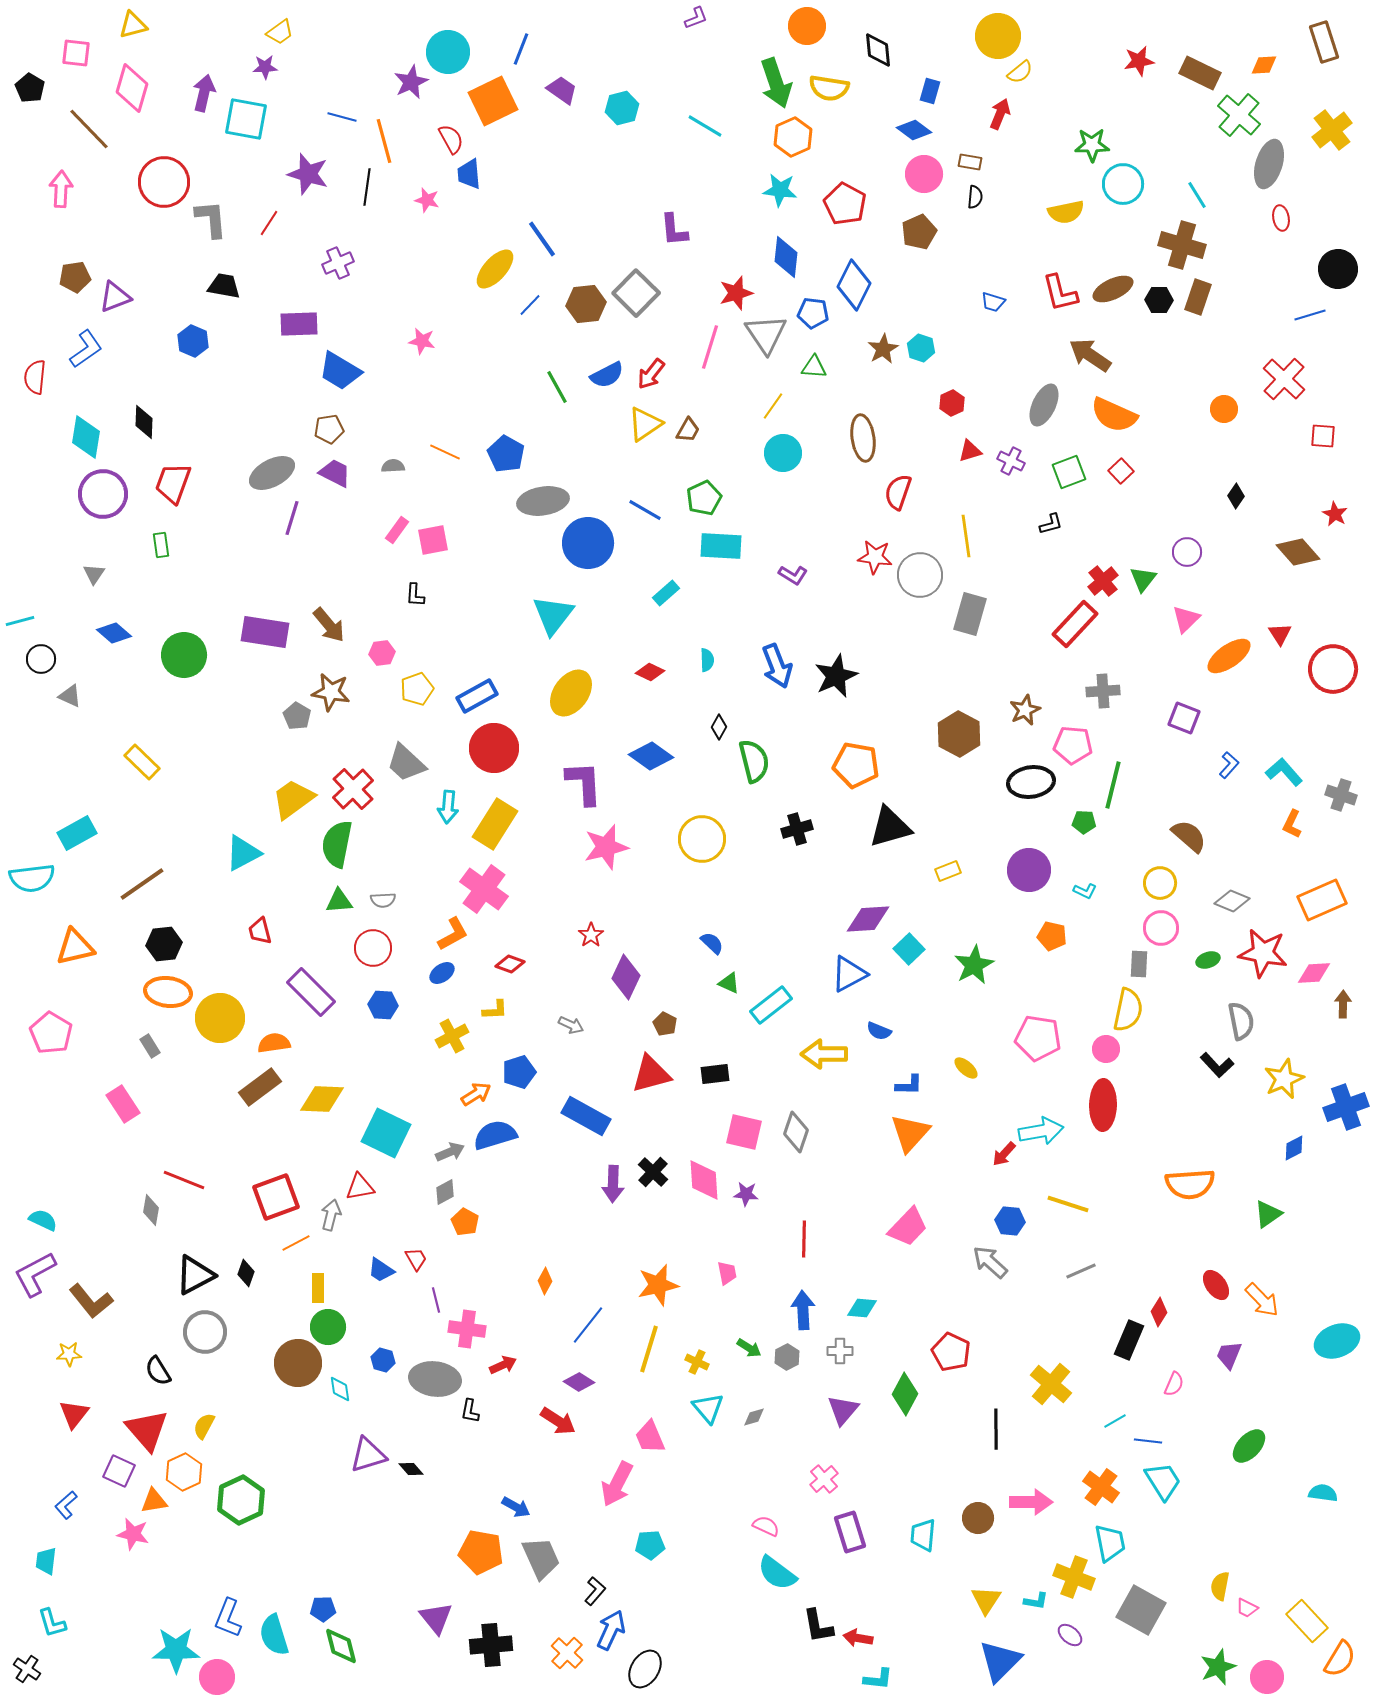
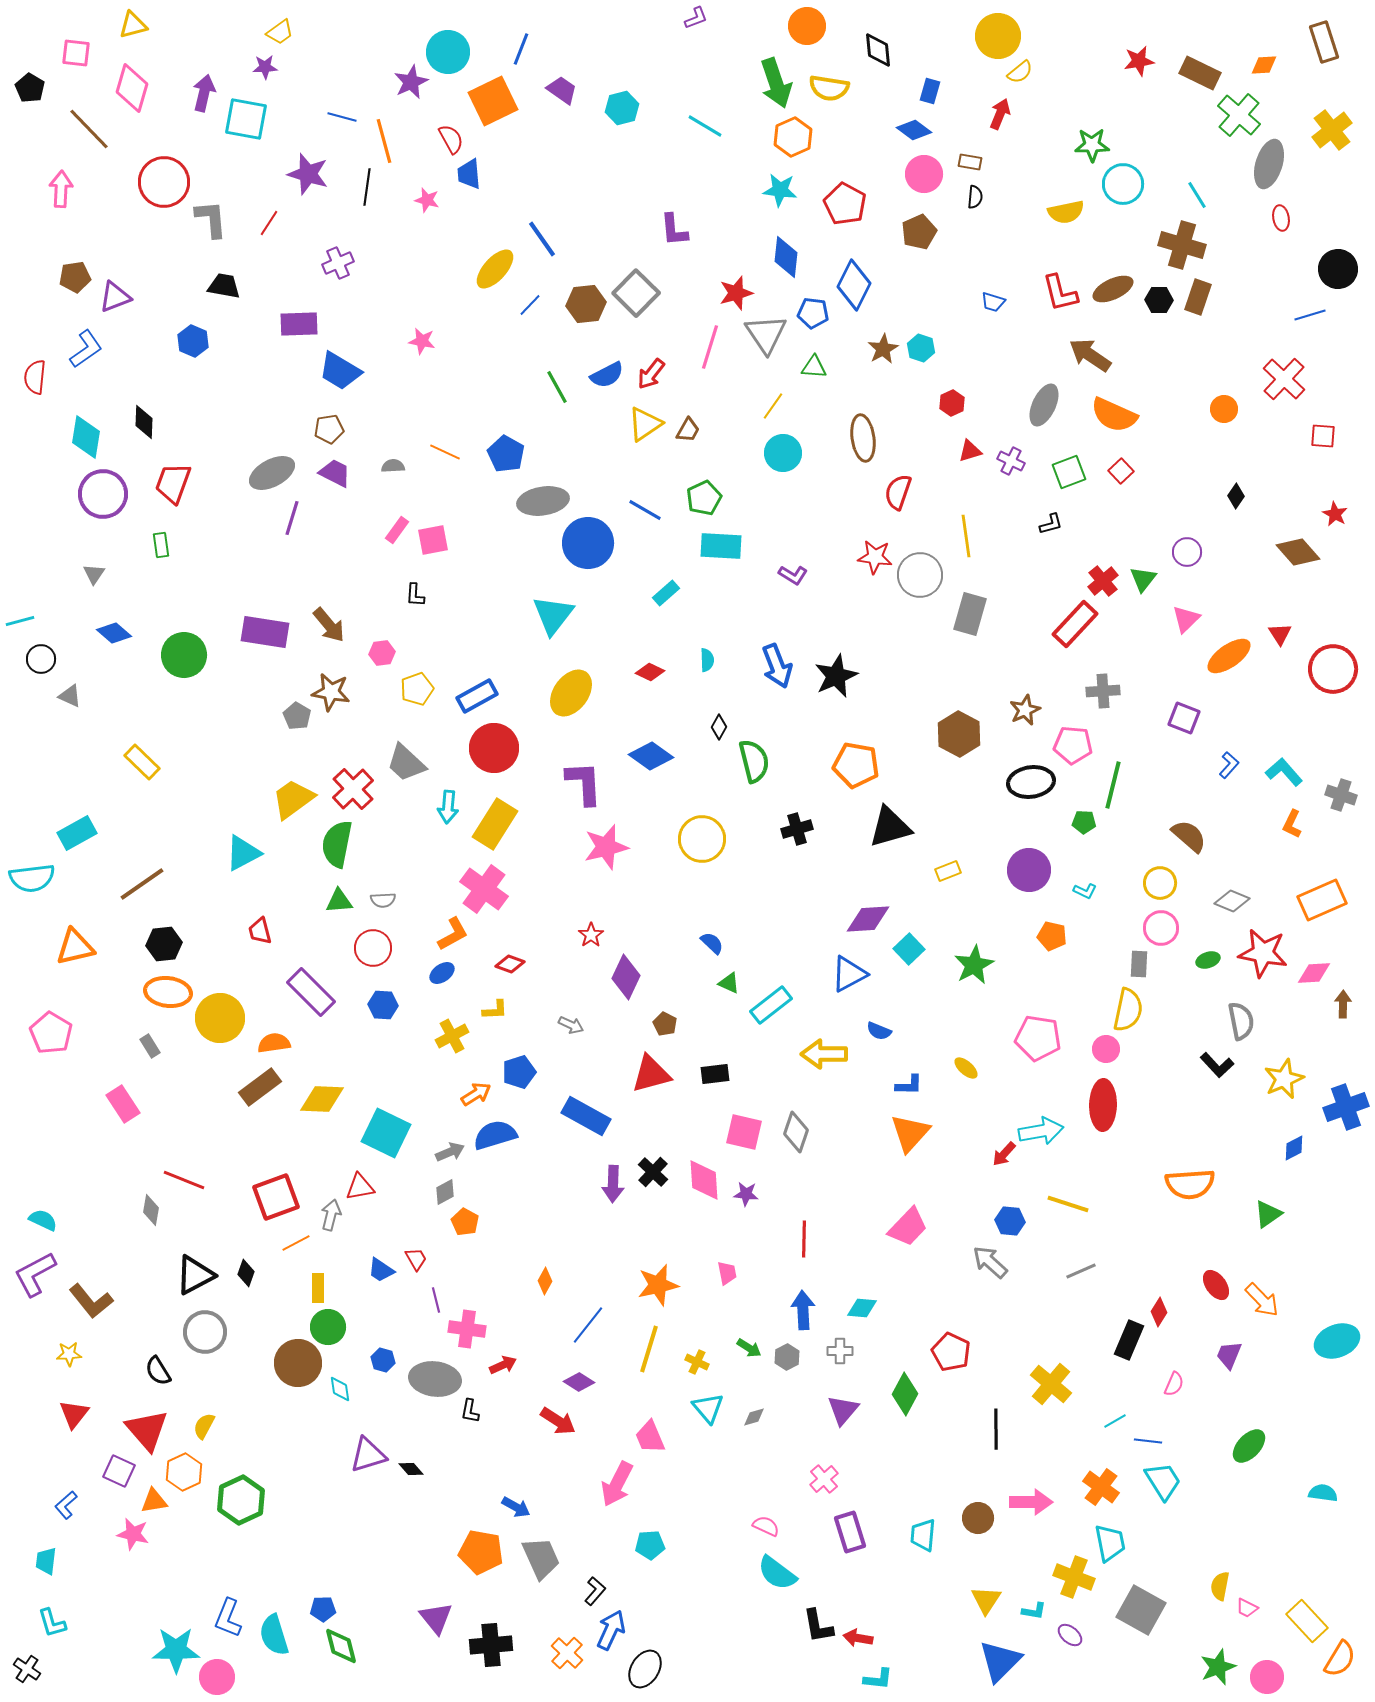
cyan L-shape at (1036, 1601): moved 2 px left, 10 px down
